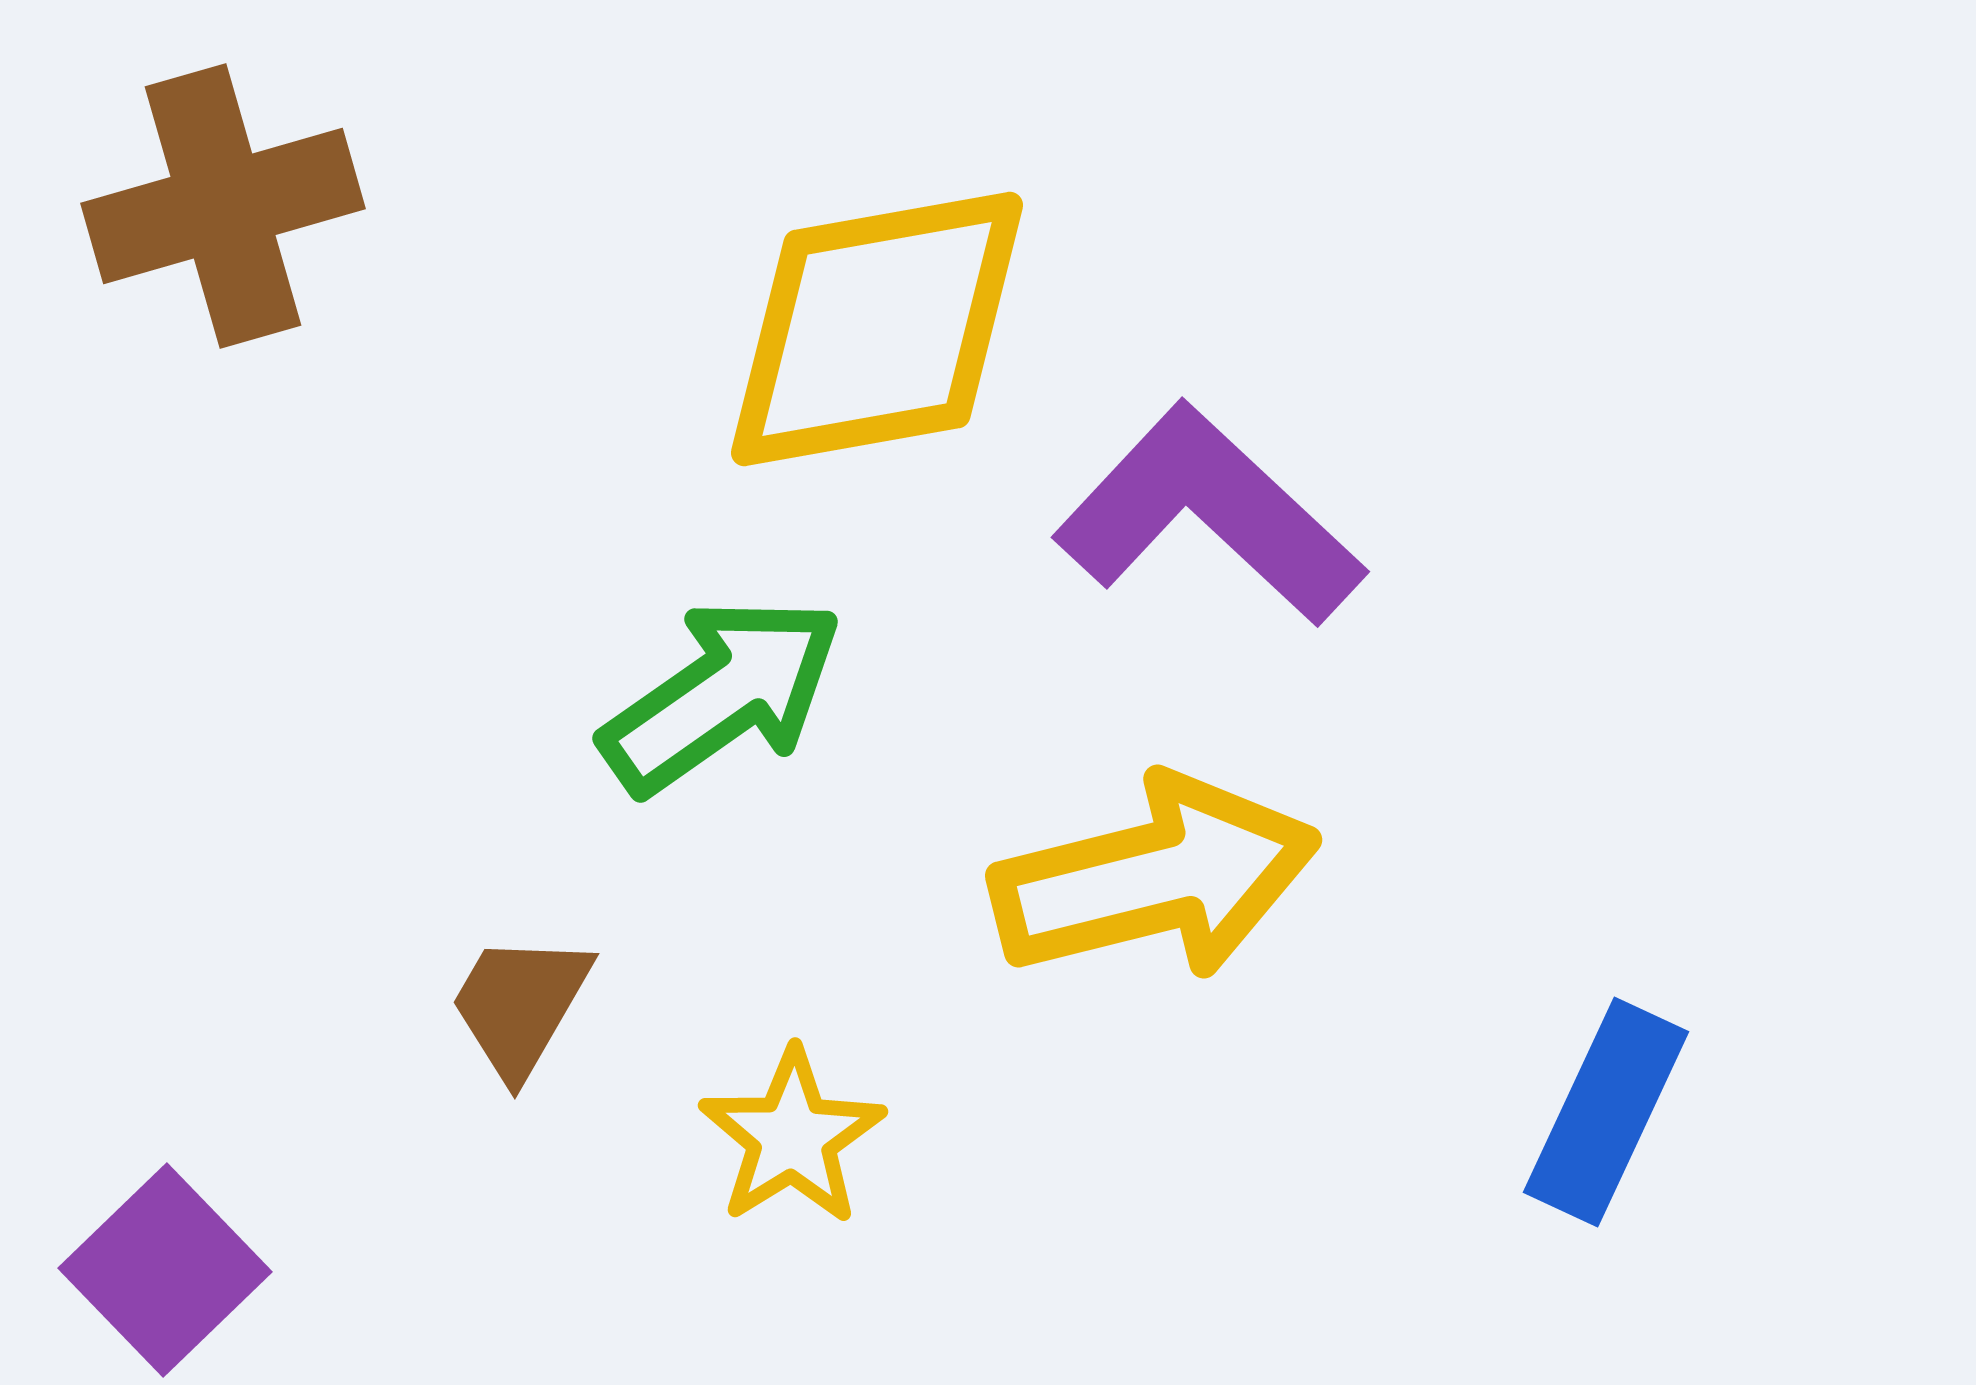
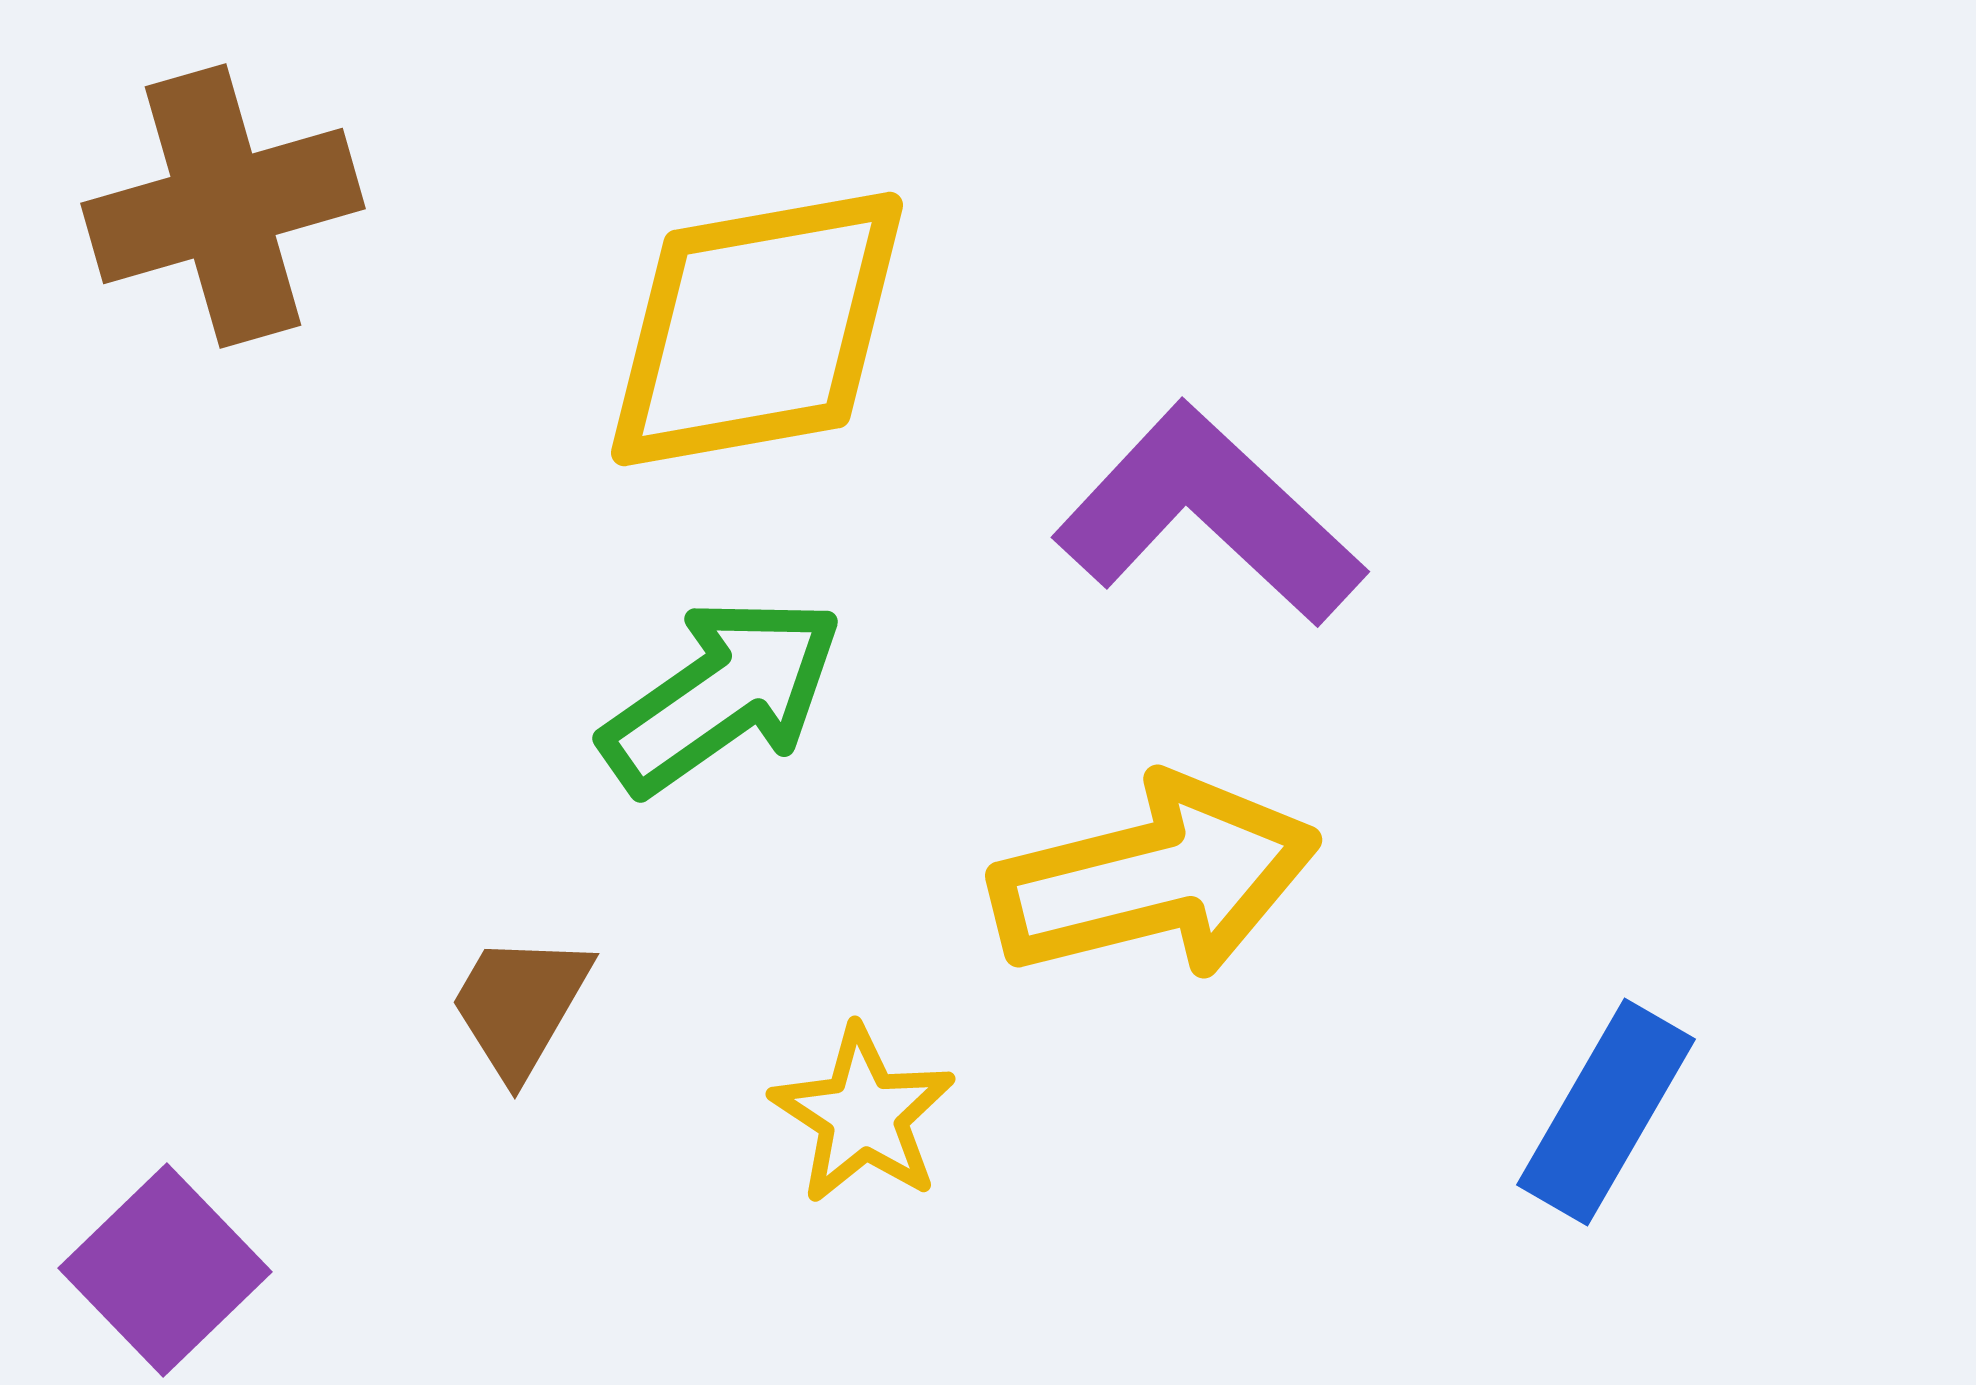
yellow diamond: moved 120 px left
blue rectangle: rotated 5 degrees clockwise
yellow star: moved 71 px right, 22 px up; rotated 7 degrees counterclockwise
